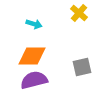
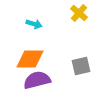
orange diamond: moved 2 px left, 3 px down
gray square: moved 1 px left, 1 px up
purple semicircle: moved 3 px right
